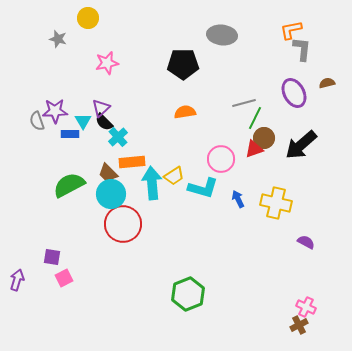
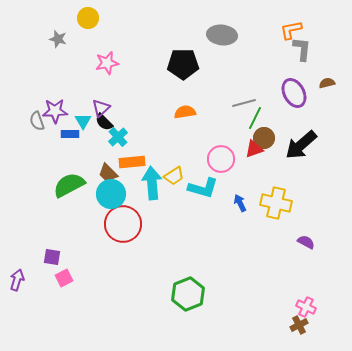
blue arrow: moved 2 px right, 4 px down
